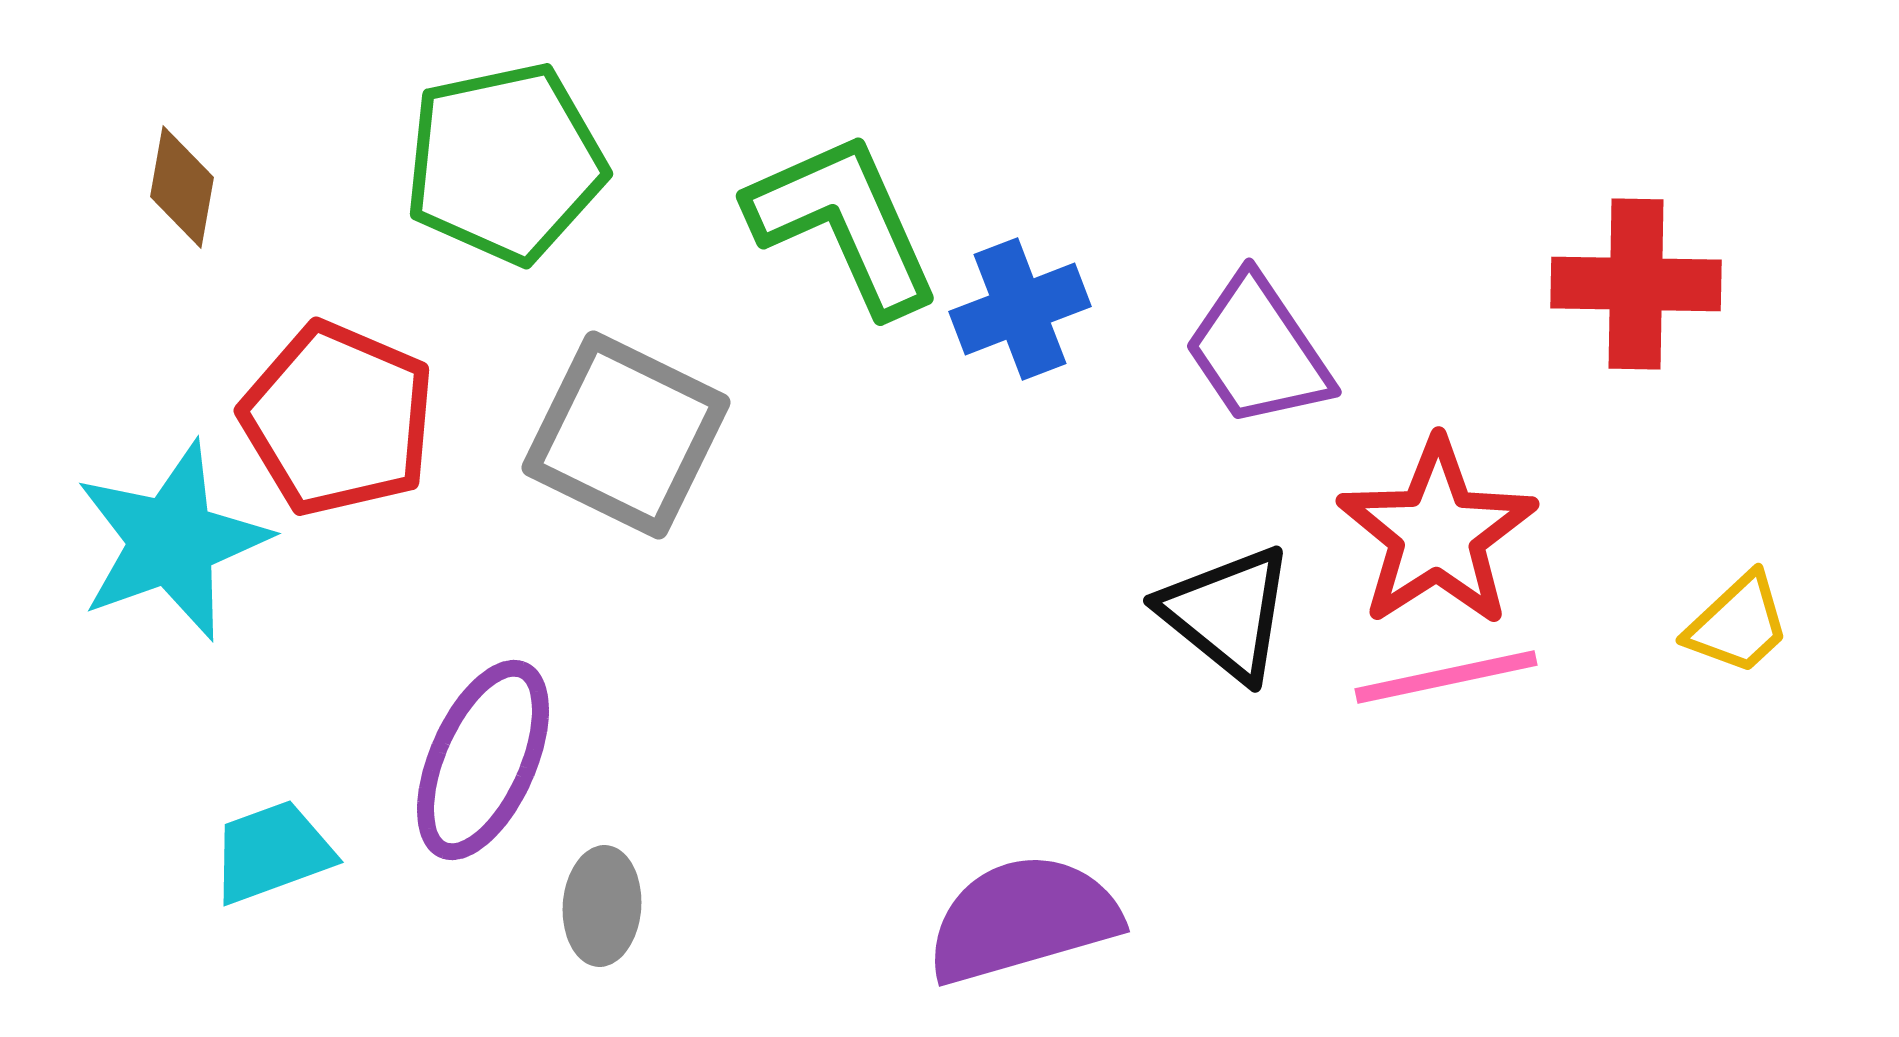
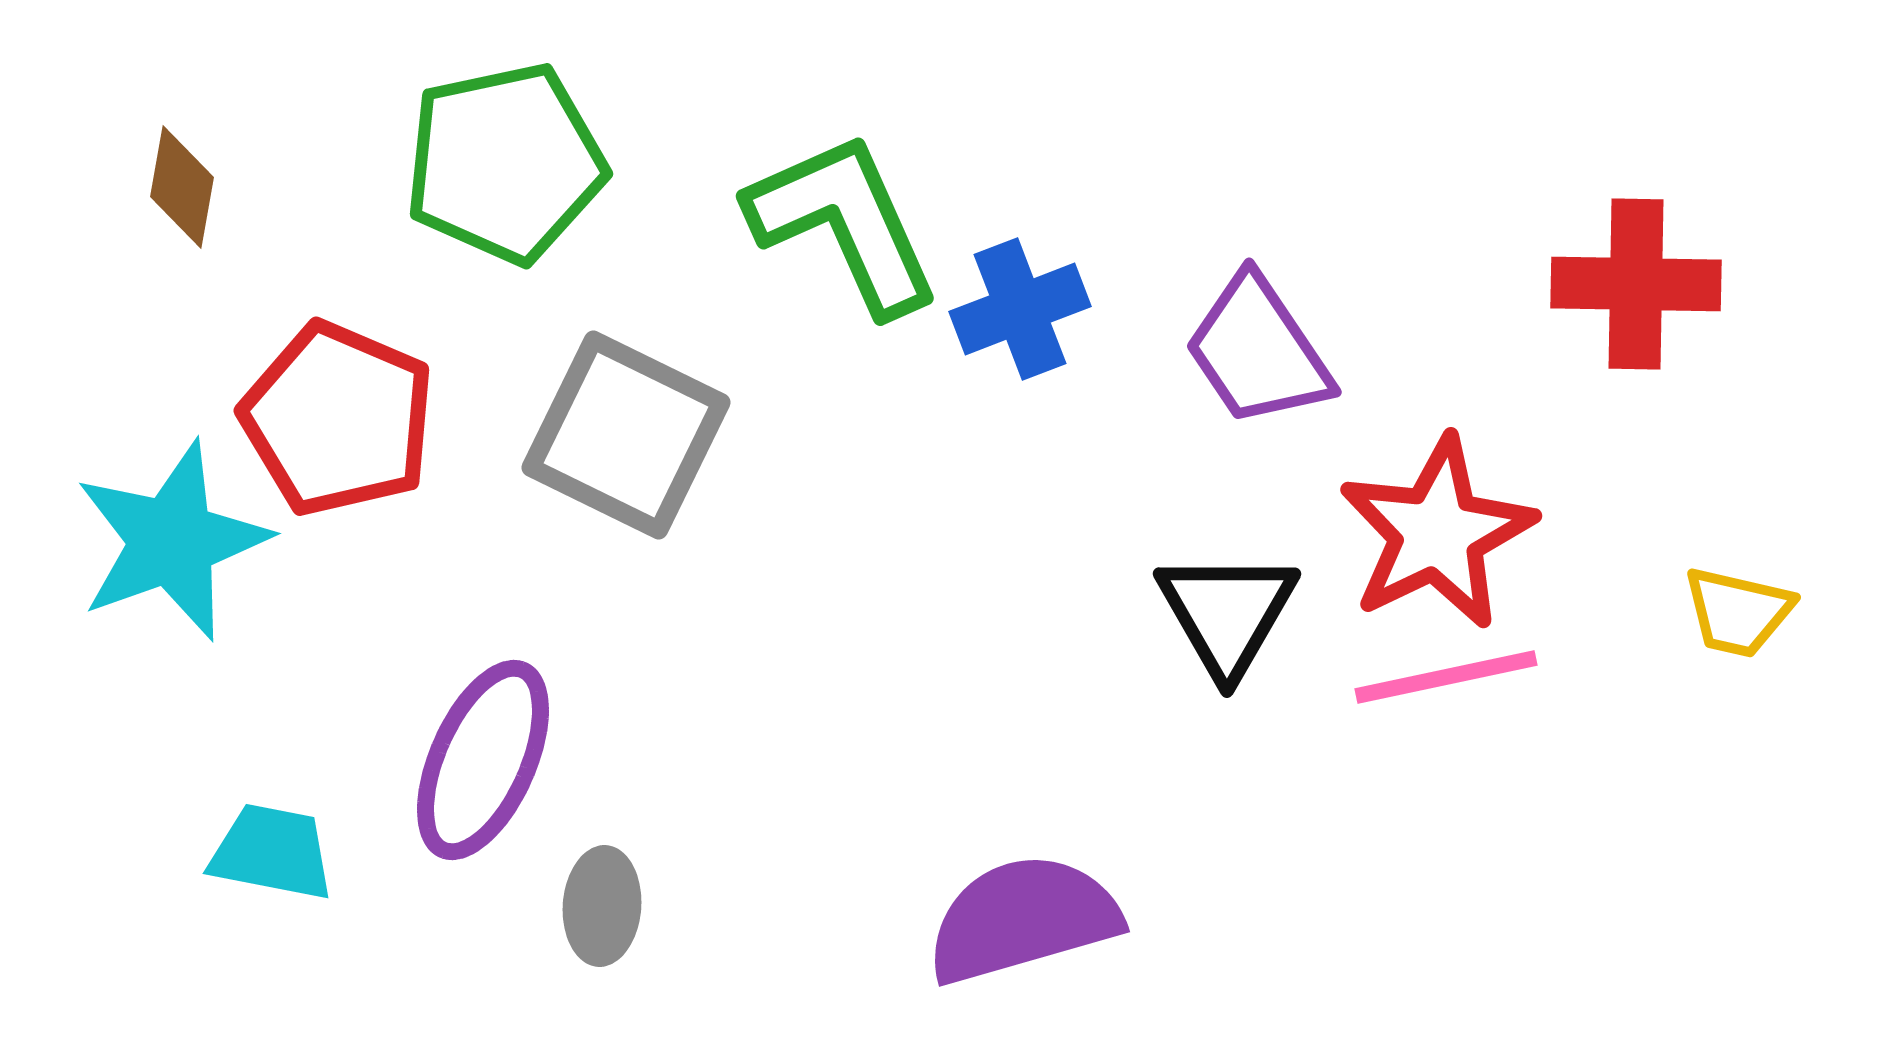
red star: rotated 7 degrees clockwise
black triangle: rotated 21 degrees clockwise
yellow trapezoid: moved 12 px up; rotated 56 degrees clockwise
cyan trapezoid: rotated 31 degrees clockwise
